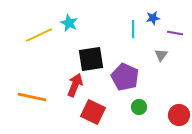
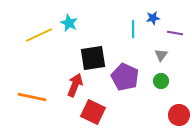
black square: moved 2 px right, 1 px up
green circle: moved 22 px right, 26 px up
